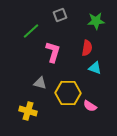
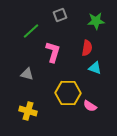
gray triangle: moved 13 px left, 9 px up
